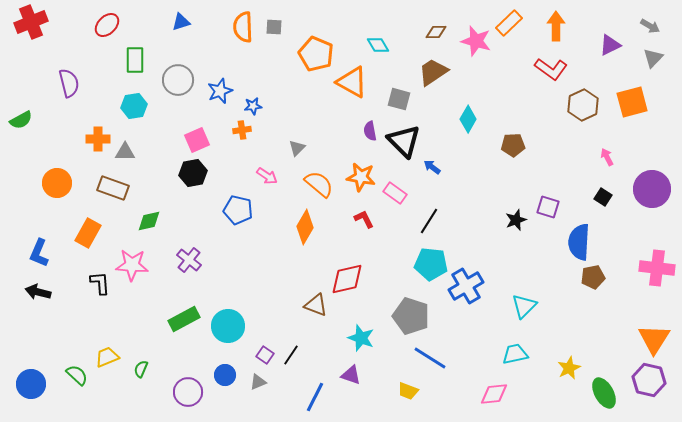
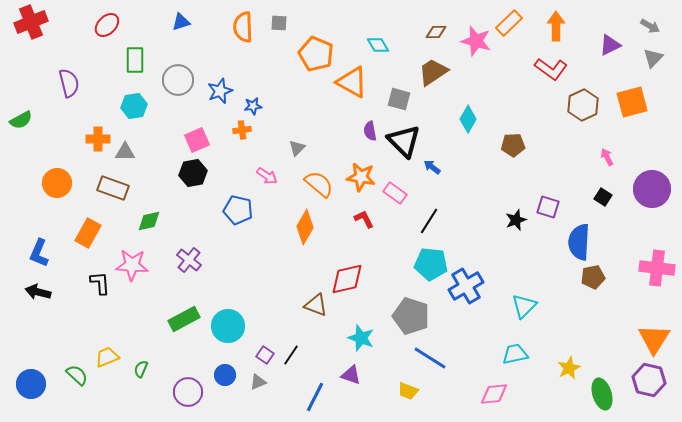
gray square at (274, 27): moved 5 px right, 4 px up
green ellipse at (604, 393): moved 2 px left, 1 px down; rotated 12 degrees clockwise
